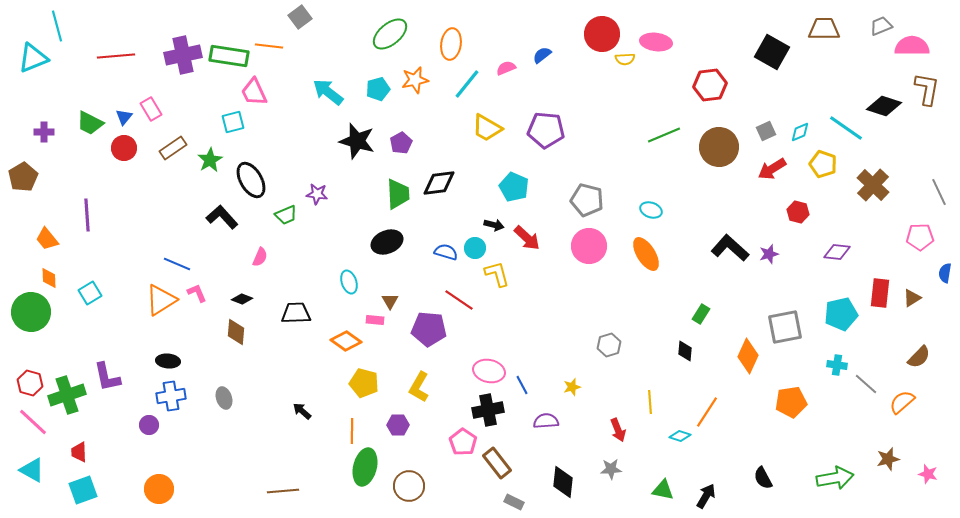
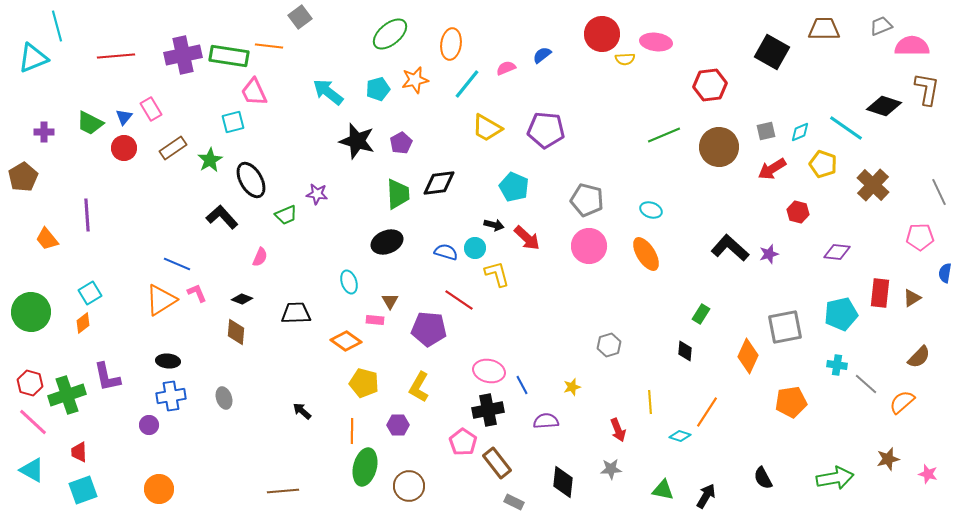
gray square at (766, 131): rotated 12 degrees clockwise
orange diamond at (49, 278): moved 34 px right, 45 px down; rotated 55 degrees clockwise
